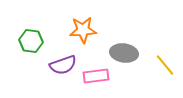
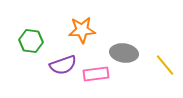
orange star: moved 1 px left
pink rectangle: moved 2 px up
